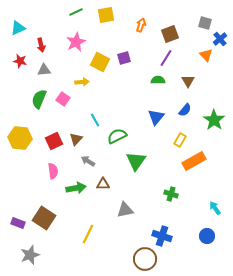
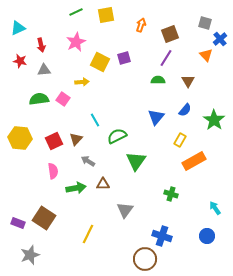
green semicircle at (39, 99): rotated 60 degrees clockwise
gray triangle at (125, 210): rotated 42 degrees counterclockwise
